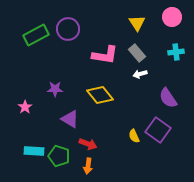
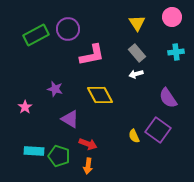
pink L-shape: moved 13 px left; rotated 20 degrees counterclockwise
white arrow: moved 4 px left
purple star: rotated 14 degrees clockwise
yellow diamond: rotated 12 degrees clockwise
